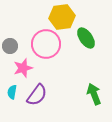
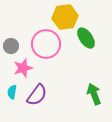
yellow hexagon: moved 3 px right
gray circle: moved 1 px right
